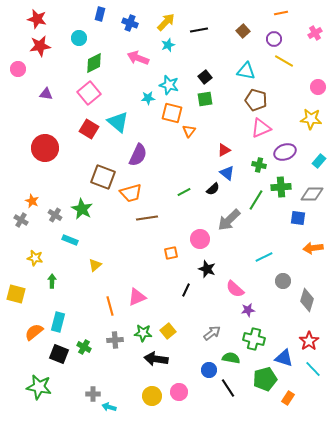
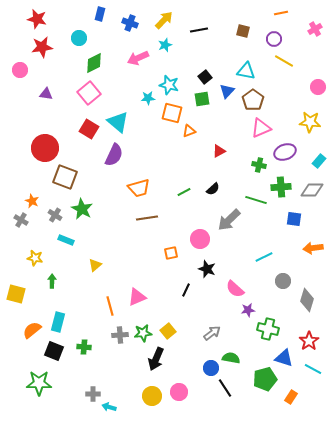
yellow arrow at (166, 22): moved 2 px left, 2 px up
brown square at (243, 31): rotated 32 degrees counterclockwise
pink cross at (315, 33): moved 4 px up
cyan star at (168, 45): moved 3 px left
red star at (40, 46): moved 2 px right, 1 px down
pink arrow at (138, 58): rotated 45 degrees counterclockwise
pink circle at (18, 69): moved 2 px right, 1 px down
green square at (205, 99): moved 3 px left
brown pentagon at (256, 100): moved 3 px left; rotated 20 degrees clockwise
yellow star at (311, 119): moved 1 px left, 3 px down
orange triangle at (189, 131): rotated 32 degrees clockwise
red triangle at (224, 150): moved 5 px left, 1 px down
purple semicircle at (138, 155): moved 24 px left
blue triangle at (227, 173): moved 82 px up; rotated 35 degrees clockwise
brown square at (103, 177): moved 38 px left
orange trapezoid at (131, 193): moved 8 px right, 5 px up
gray diamond at (312, 194): moved 4 px up
green line at (256, 200): rotated 75 degrees clockwise
blue square at (298, 218): moved 4 px left, 1 px down
cyan rectangle at (70, 240): moved 4 px left
orange semicircle at (34, 332): moved 2 px left, 2 px up
green star at (143, 333): rotated 12 degrees counterclockwise
green cross at (254, 339): moved 14 px right, 10 px up
gray cross at (115, 340): moved 5 px right, 5 px up
green cross at (84, 347): rotated 24 degrees counterclockwise
black square at (59, 354): moved 5 px left, 3 px up
black arrow at (156, 359): rotated 75 degrees counterclockwise
cyan line at (313, 369): rotated 18 degrees counterclockwise
blue circle at (209, 370): moved 2 px right, 2 px up
green star at (39, 387): moved 4 px up; rotated 10 degrees counterclockwise
black line at (228, 388): moved 3 px left
orange rectangle at (288, 398): moved 3 px right, 1 px up
